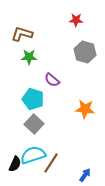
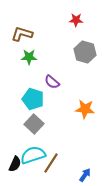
purple semicircle: moved 2 px down
